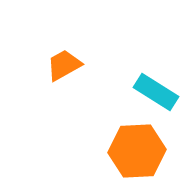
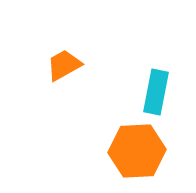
cyan rectangle: rotated 69 degrees clockwise
